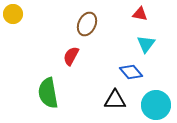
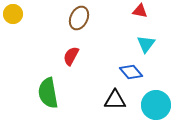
red triangle: moved 3 px up
brown ellipse: moved 8 px left, 6 px up
